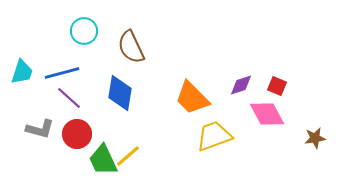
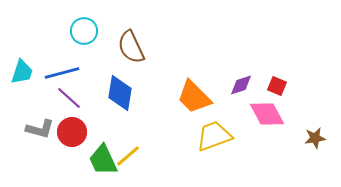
orange trapezoid: moved 2 px right, 1 px up
red circle: moved 5 px left, 2 px up
